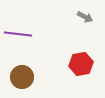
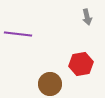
gray arrow: moved 2 px right; rotated 49 degrees clockwise
brown circle: moved 28 px right, 7 px down
